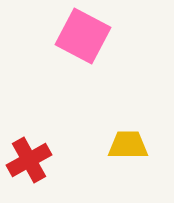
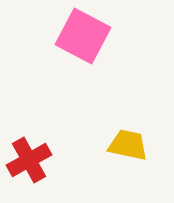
yellow trapezoid: rotated 12 degrees clockwise
